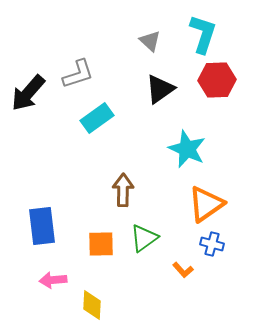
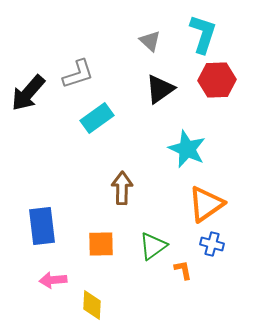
brown arrow: moved 1 px left, 2 px up
green triangle: moved 9 px right, 8 px down
orange L-shape: rotated 150 degrees counterclockwise
